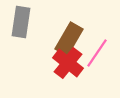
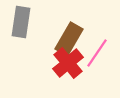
red cross: rotated 12 degrees clockwise
